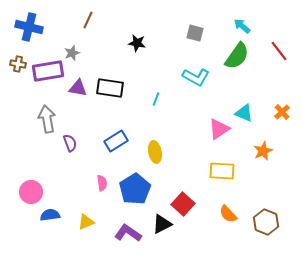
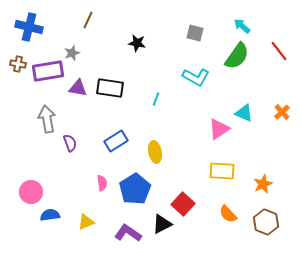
orange star: moved 33 px down
